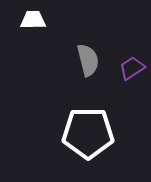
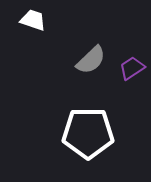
white trapezoid: rotated 20 degrees clockwise
gray semicircle: moved 3 px right; rotated 60 degrees clockwise
